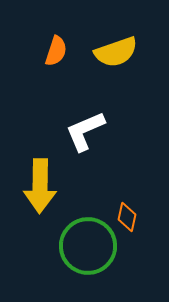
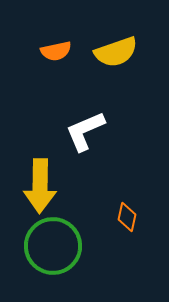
orange semicircle: rotated 60 degrees clockwise
green circle: moved 35 px left
